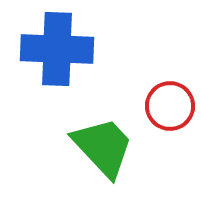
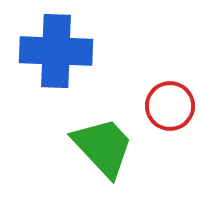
blue cross: moved 1 px left, 2 px down
